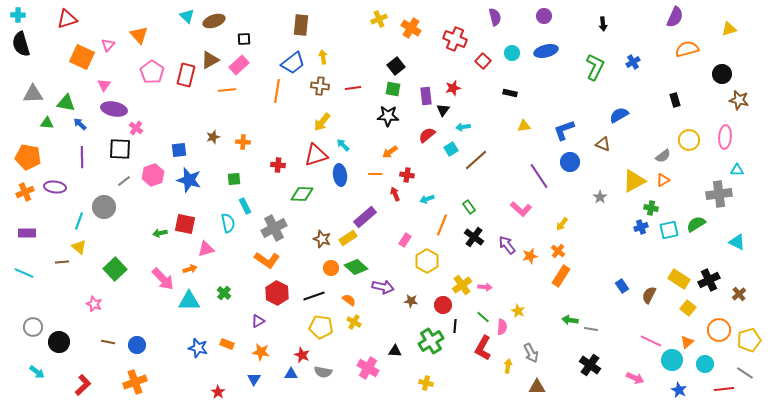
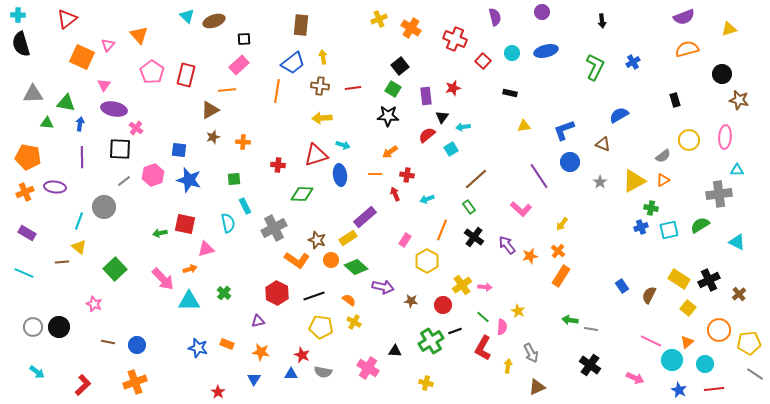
purple circle at (544, 16): moved 2 px left, 4 px up
purple semicircle at (675, 17): moved 9 px right; rotated 45 degrees clockwise
red triangle at (67, 19): rotated 20 degrees counterclockwise
black arrow at (603, 24): moved 1 px left, 3 px up
brown triangle at (210, 60): moved 50 px down
black square at (396, 66): moved 4 px right
green square at (393, 89): rotated 21 degrees clockwise
black triangle at (443, 110): moved 1 px left, 7 px down
yellow arrow at (322, 122): moved 4 px up; rotated 48 degrees clockwise
blue arrow at (80, 124): rotated 56 degrees clockwise
cyan arrow at (343, 145): rotated 152 degrees clockwise
blue square at (179, 150): rotated 14 degrees clockwise
brown line at (476, 160): moved 19 px down
gray star at (600, 197): moved 15 px up
green semicircle at (696, 224): moved 4 px right, 1 px down
orange line at (442, 225): moved 5 px down
purple rectangle at (27, 233): rotated 30 degrees clockwise
brown star at (322, 239): moved 5 px left, 1 px down
orange L-shape at (267, 260): moved 30 px right
orange circle at (331, 268): moved 8 px up
purple triangle at (258, 321): rotated 16 degrees clockwise
black line at (455, 326): moved 5 px down; rotated 64 degrees clockwise
yellow pentagon at (749, 340): moved 3 px down; rotated 10 degrees clockwise
black circle at (59, 342): moved 15 px up
gray line at (745, 373): moved 10 px right, 1 px down
brown triangle at (537, 387): rotated 24 degrees counterclockwise
red line at (724, 389): moved 10 px left
